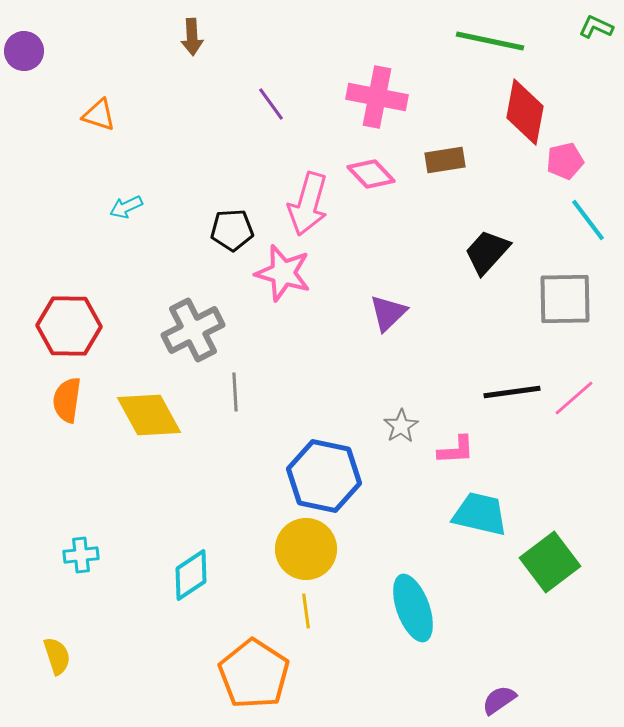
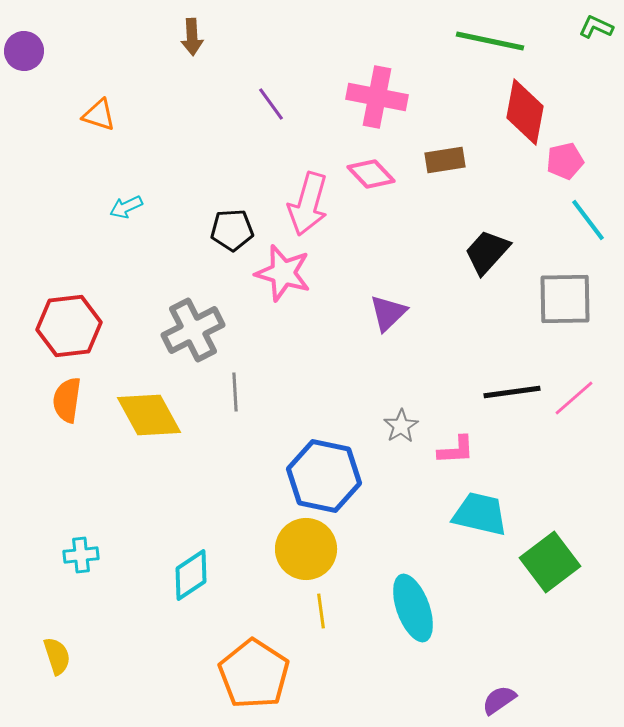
red hexagon: rotated 8 degrees counterclockwise
yellow line: moved 15 px right
